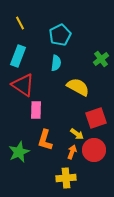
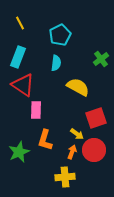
cyan rectangle: moved 1 px down
yellow cross: moved 1 px left, 1 px up
